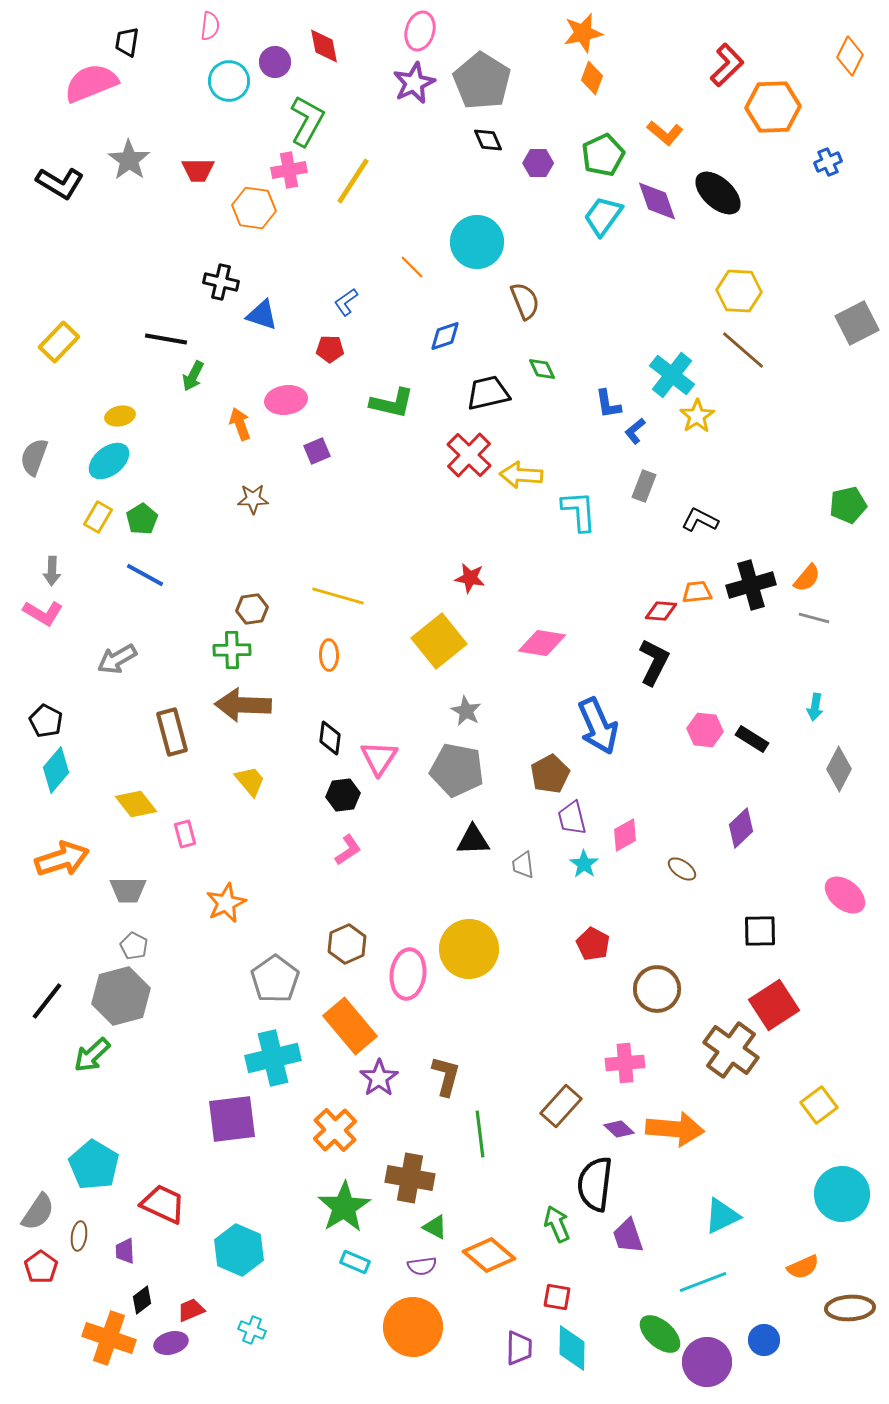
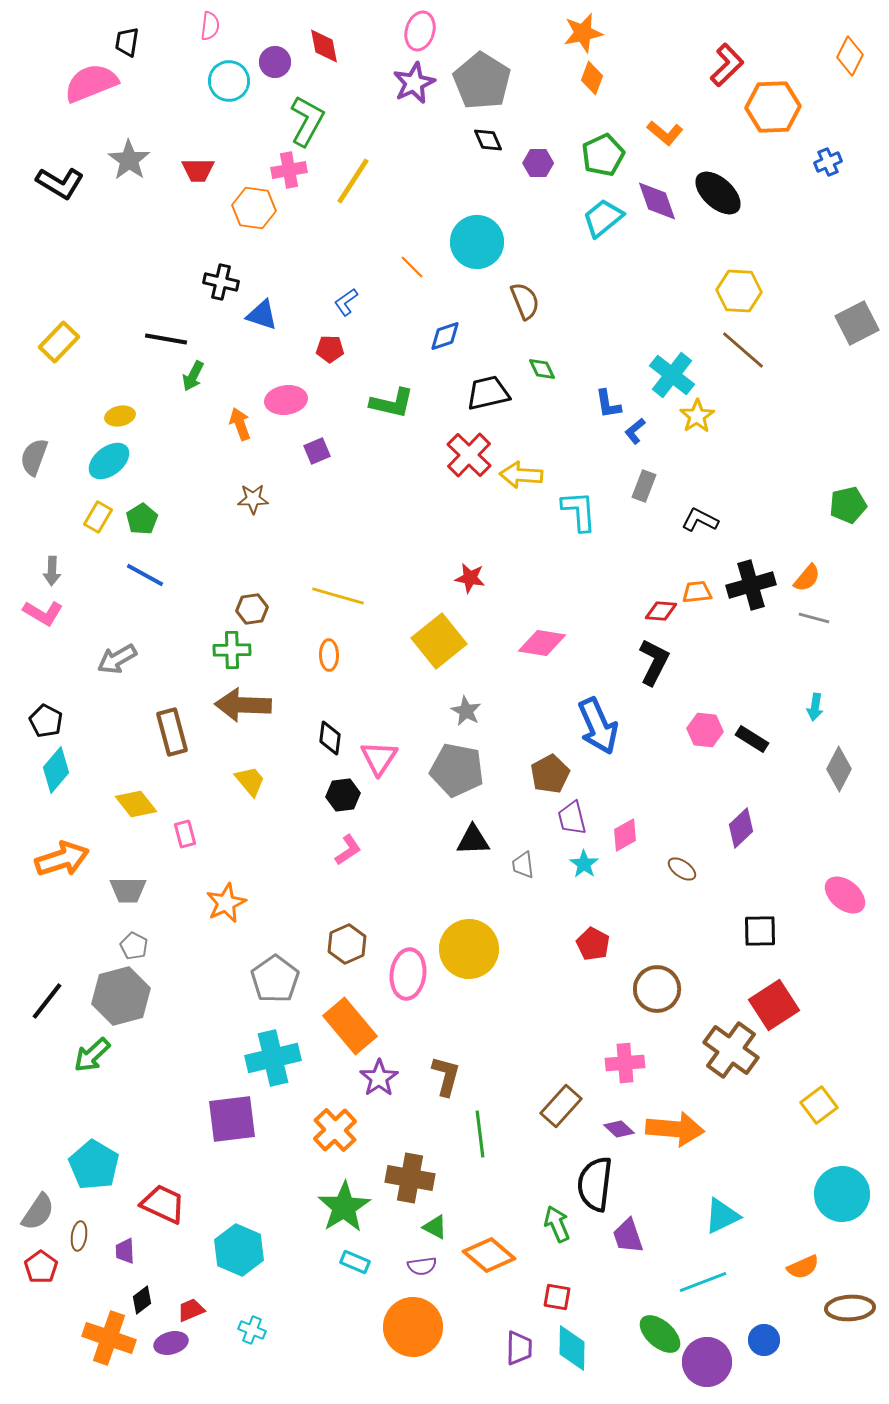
cyan trapezoid at (603, 216): moved 2 px down; rotated 15 degrees clockwise
